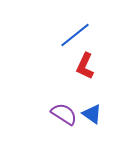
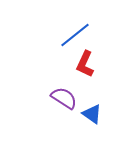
red L-shape: moved 2 px up
purple semicircle: moved 16 px up
